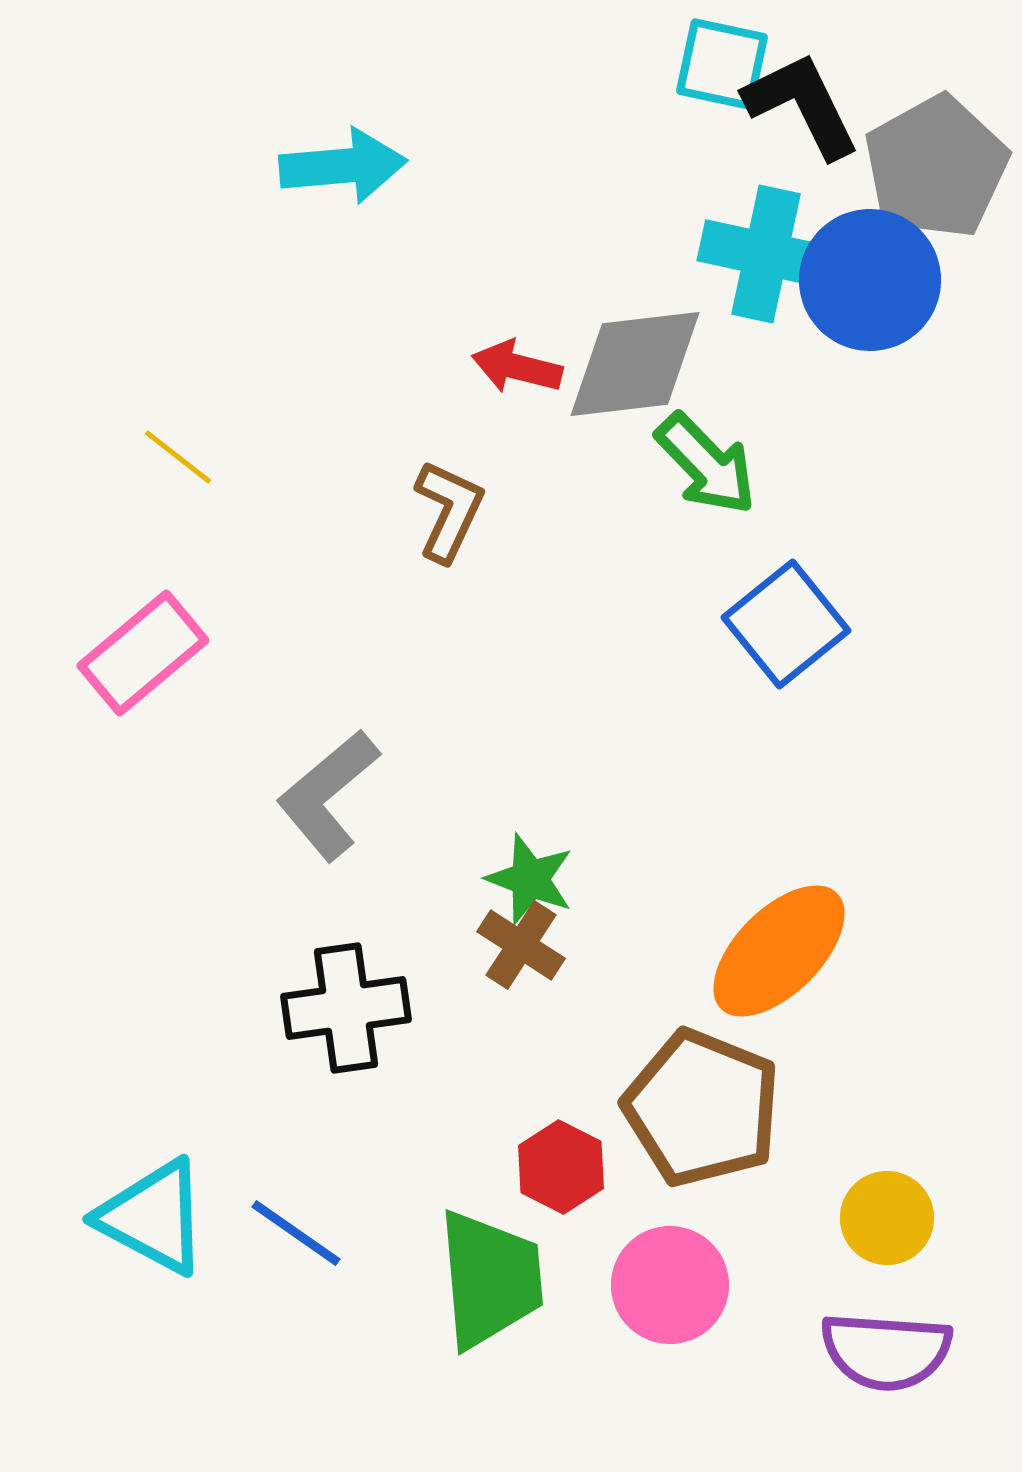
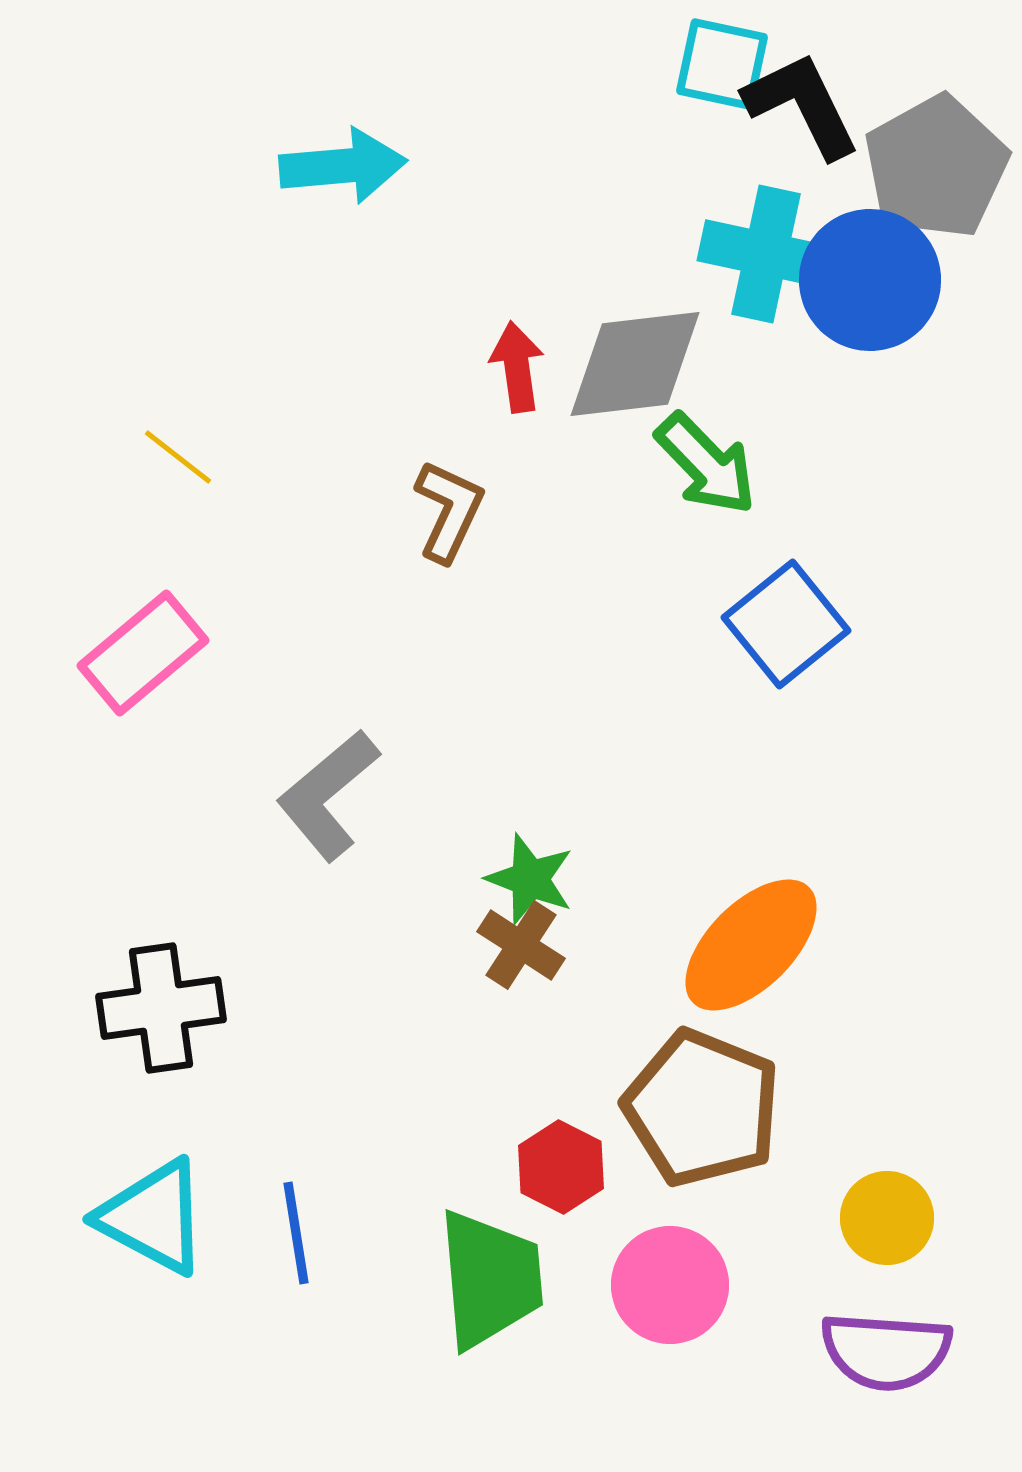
red arrow: rotated 68 degrees clockwise
orange ellipse: moved 28 px left, 6 px up
black cross: moved 185 px left
blue line: rotated 46 degrees clockwise
